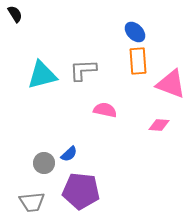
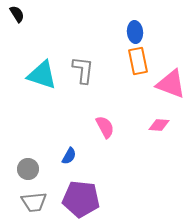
black semicircle: moved 2 px right
blue ellipse: rotated 40 degrees clockwise
orange rectangle: rotated 8 degrees counterclockwise
gray L-shape: rotated 100 degrees clockwise
cyan triangle: rotated 32 degrees clockwise
pink semicircle: moved 17 px down; rotated 50 degrees clockwise
blue semicircle: moved 2 px down; rotated 18 degrees counterclockwise
gray circle: moved 16 px left, 6 px down
purple pentagon: moved 8 px down
gray trapezoid: moved 2 px right
